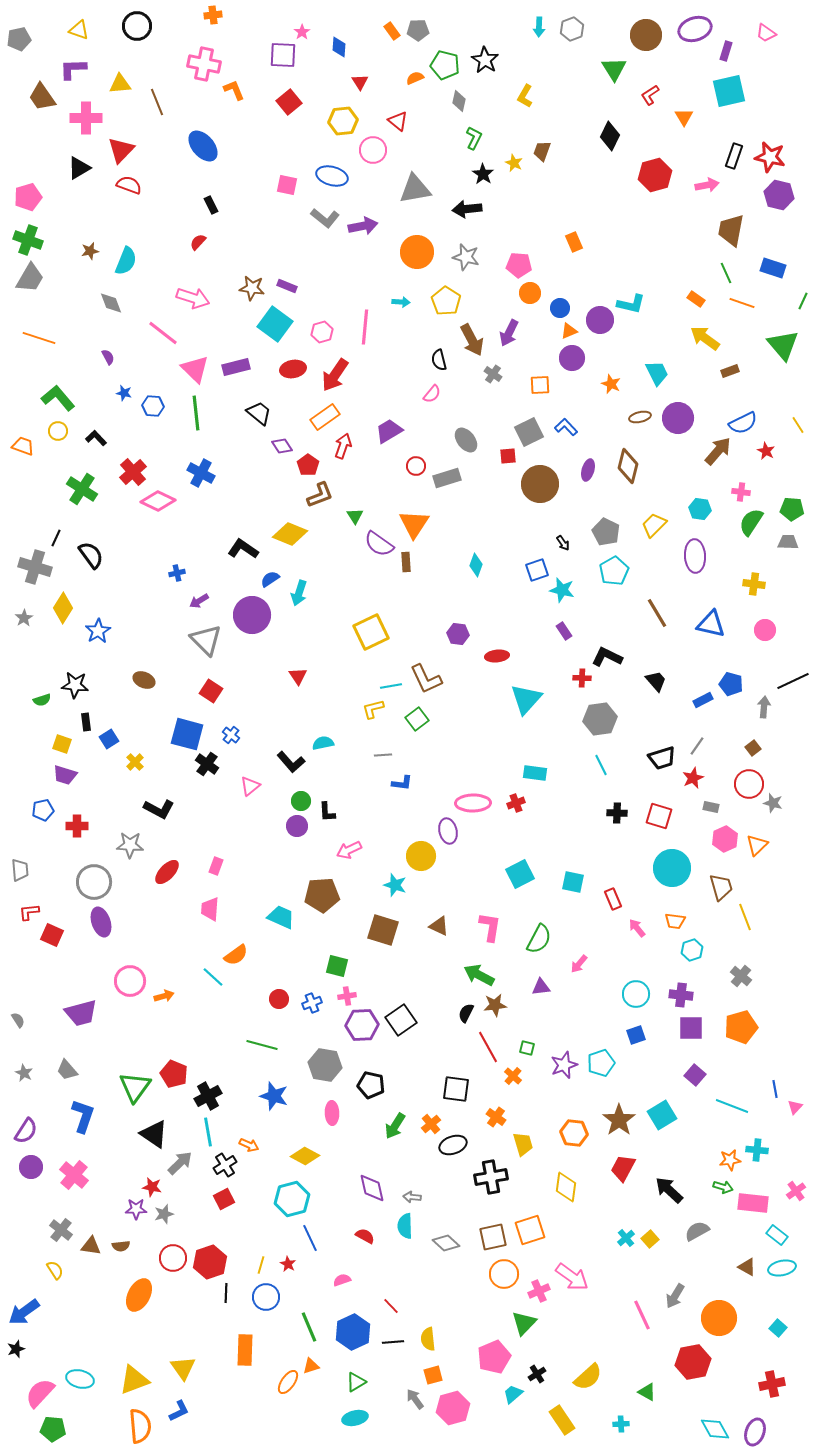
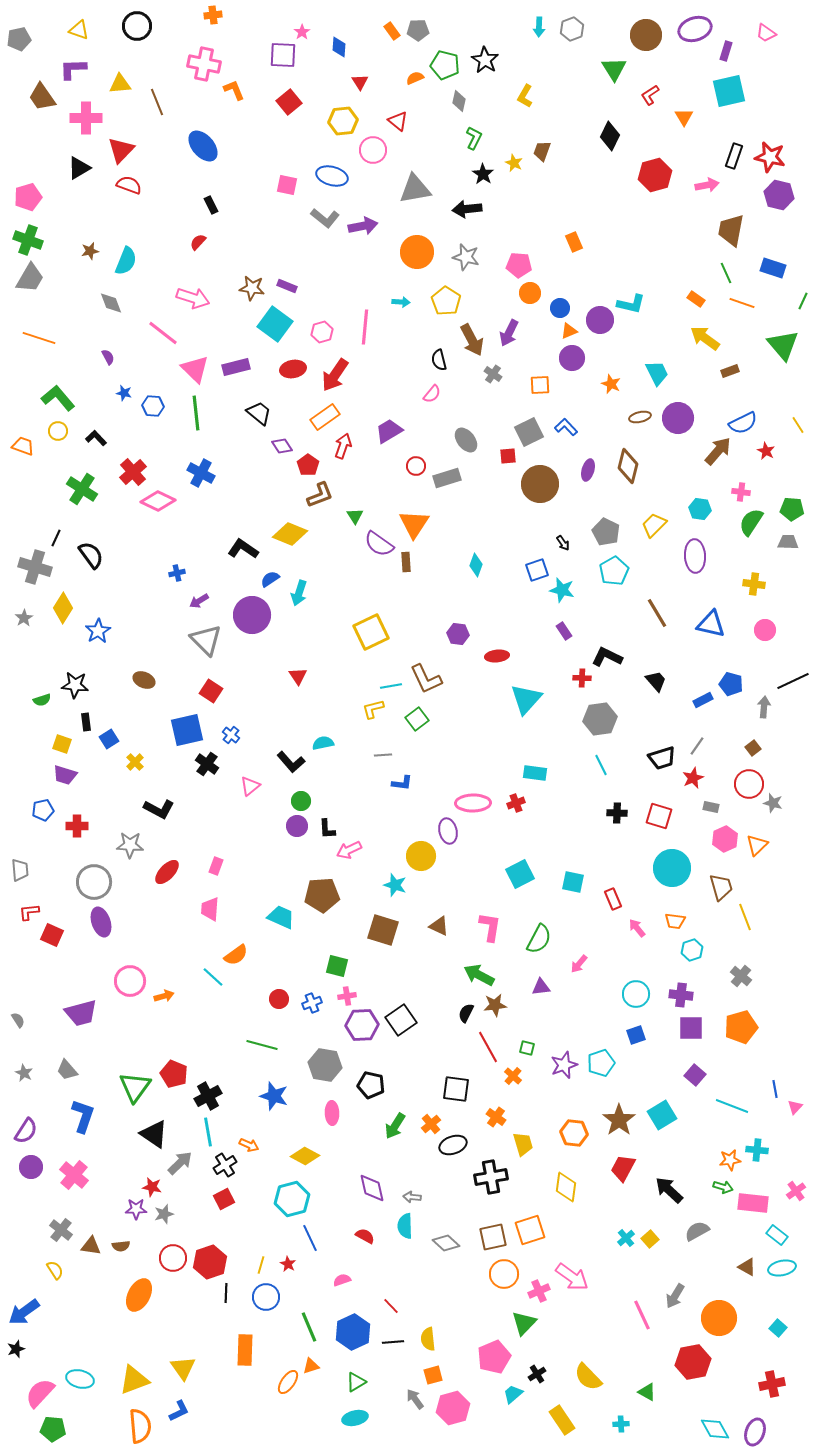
blue square at (187, 734): moved 4 px up; rotated 28 degrees counterclockwise
black L-shape at (327, 812): moved 17 px down
yellow semicircle at (588, 1377): rotated 88 degrees clockwise
